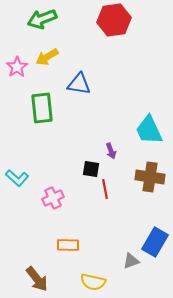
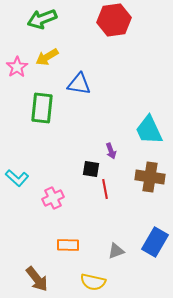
green rectangle: rotated 12 degrees clockwise
gray triangle: moved 15 px left, 10 px up
